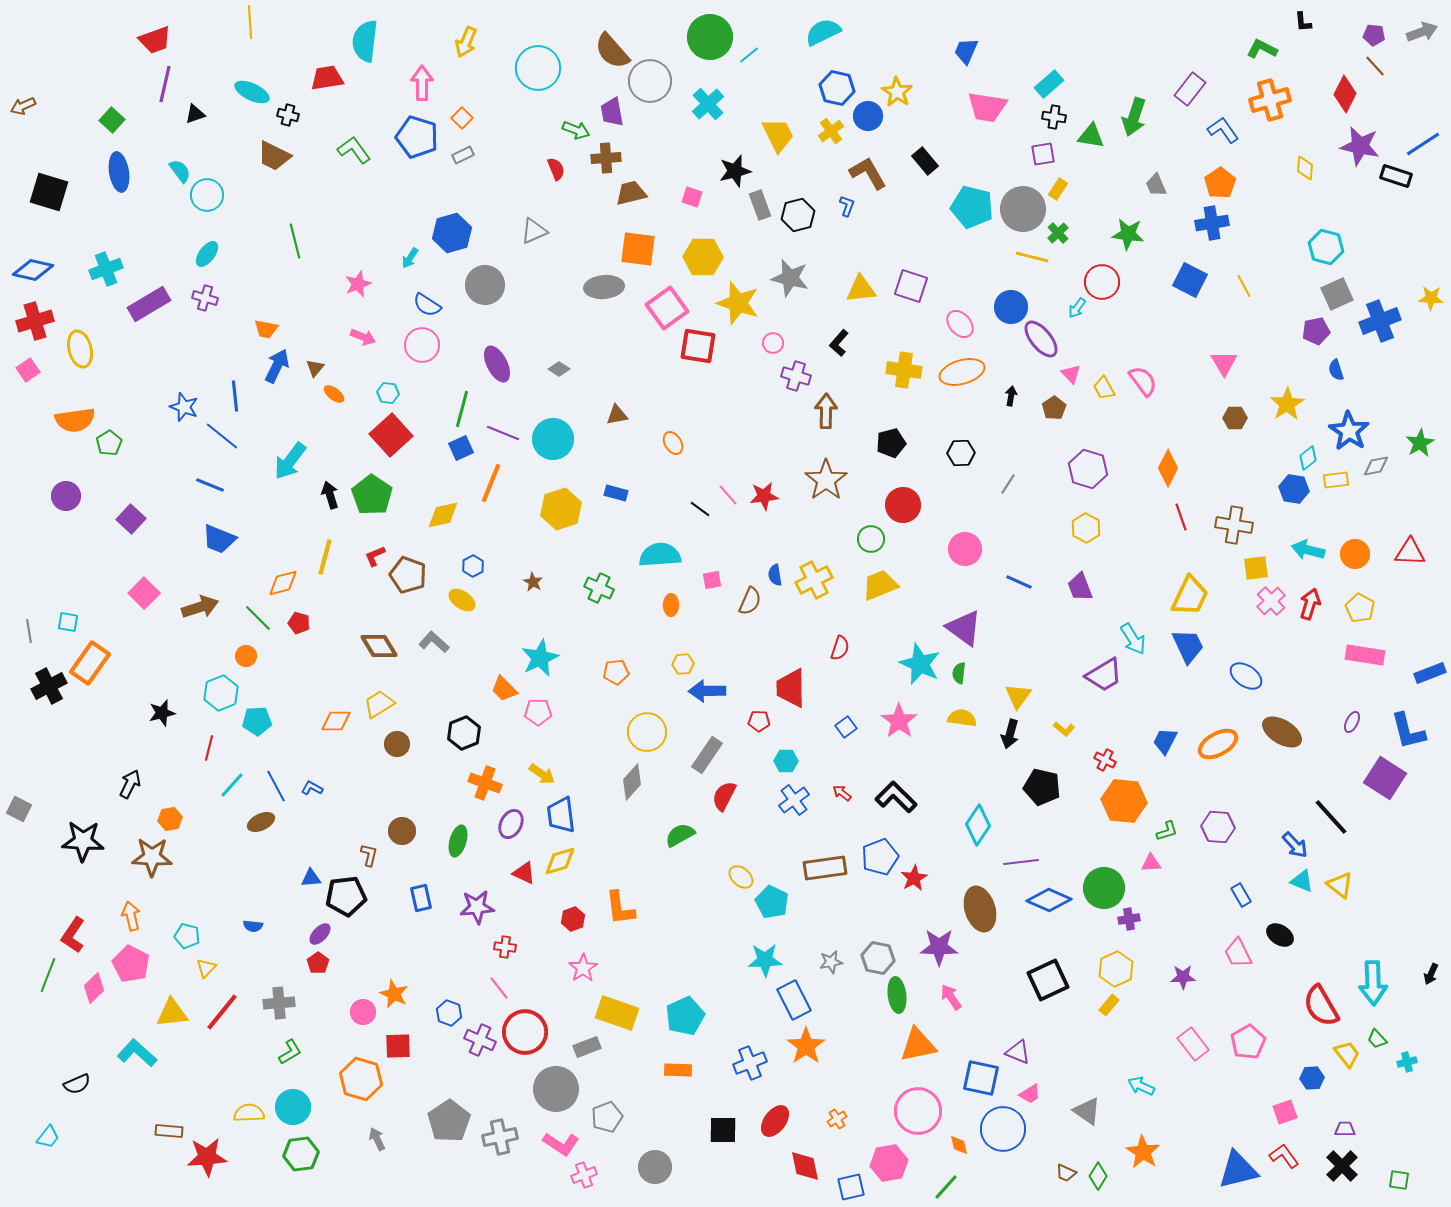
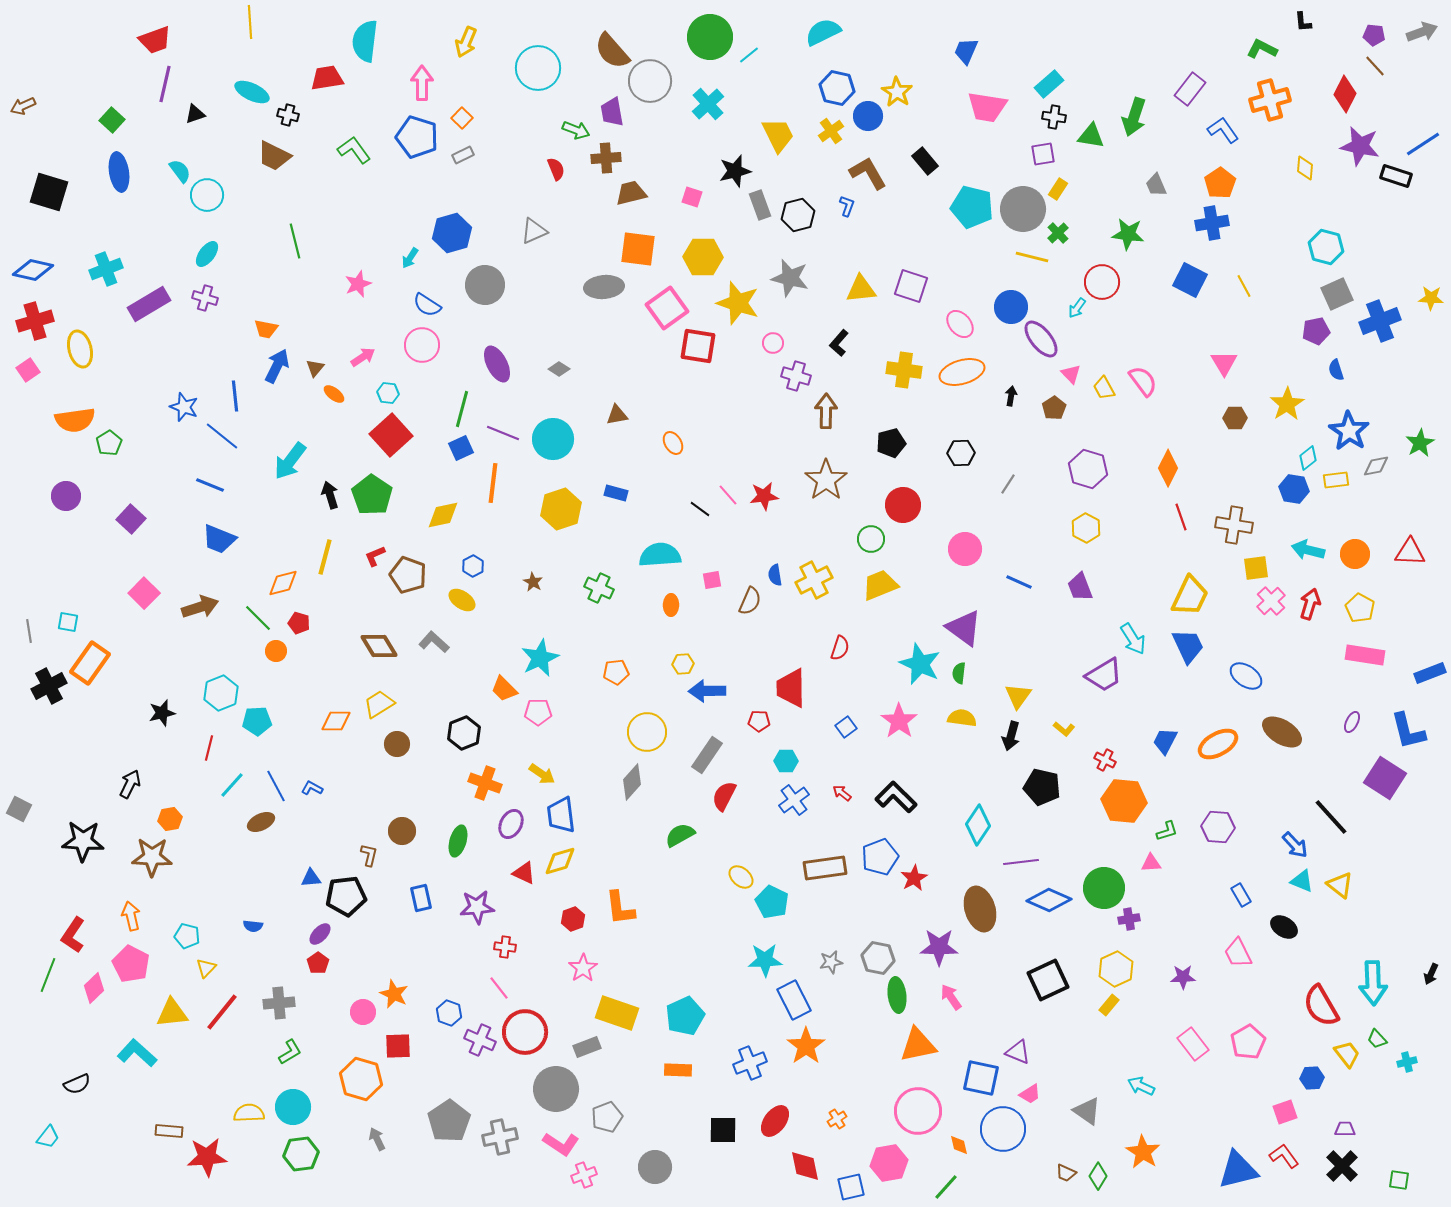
pink arrow at (363, 337): moved 20 px down; rotated 55 degrees counterclockwise
orange line at (491, 483): moved 2 px right; rotated 15 degrees counterclockwise
orange circle at (246, 656): moved 30 px right, 5 px up
black arrow at (1010, 734): moved 1 px right, 2 px down
black ellipse at (1280, 935): moved 4 px right, 8 px up
